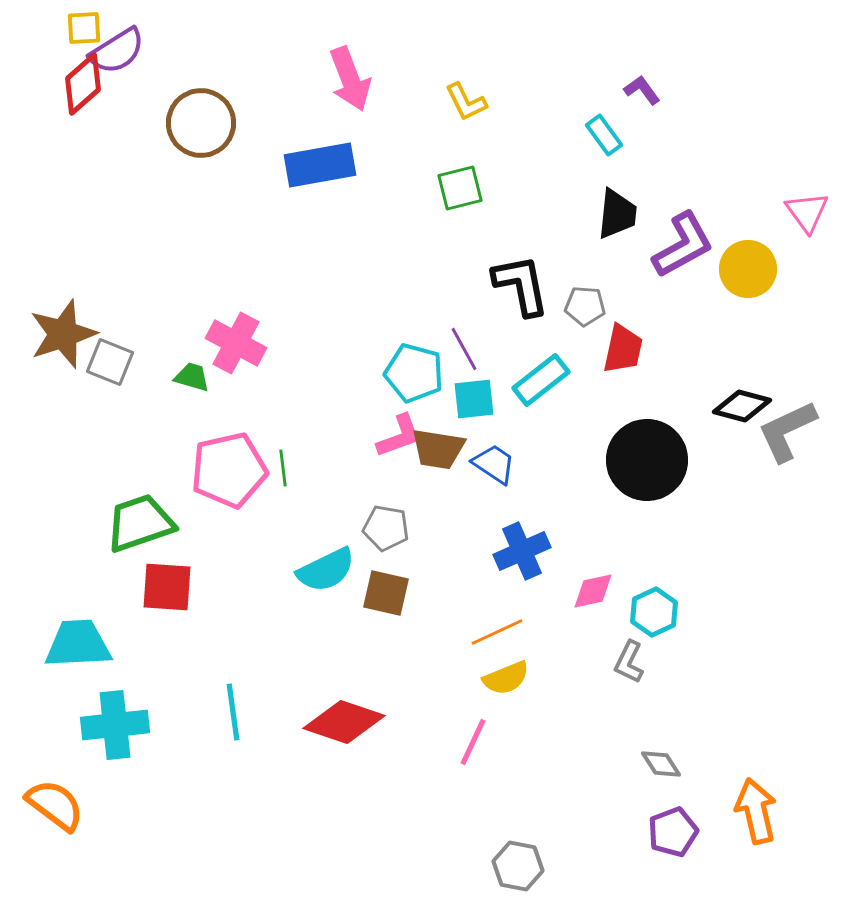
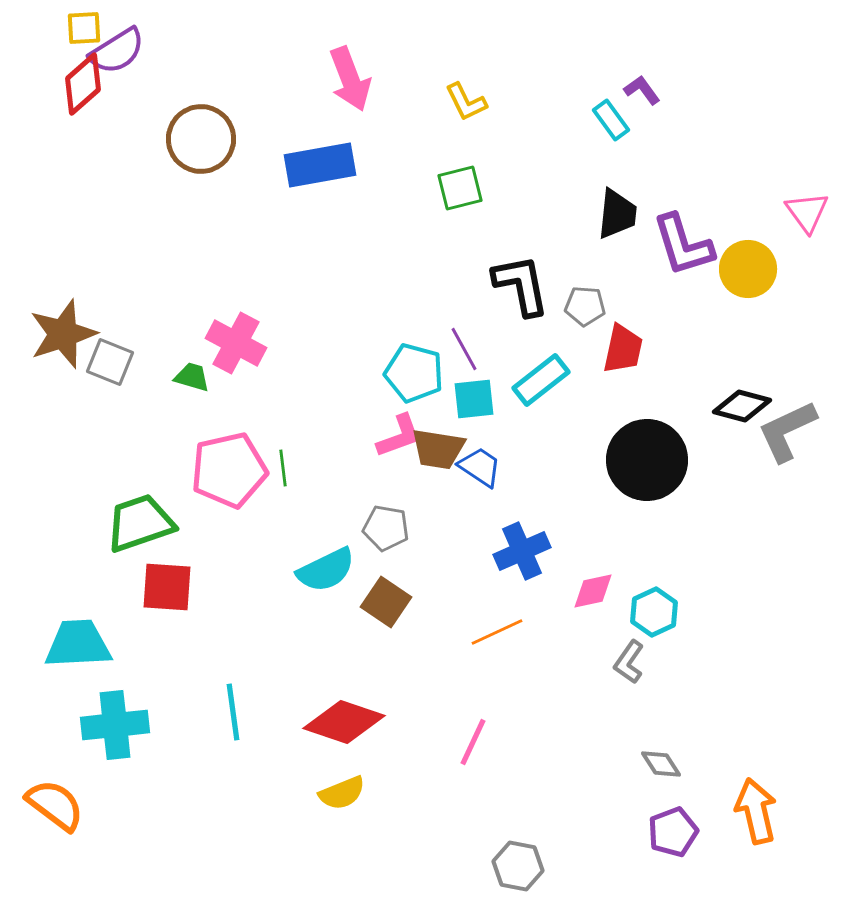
brown circle at (201, 123): moved 16 px down
cyan rectangle at (604, 135): moved 7 px right, 15 px up
purple L-shape at (683, 245): rotated 102 degrees clockwise
blue trapezoid at (494, 464): moved 14 px left, 3 px down
brown square at (386, 593): moved 9 px down; rotated 21 degrees clockwise
gray L-shape at (629, 662): rotated 9 degrees clockwise
yellow semicircle at (506, 678): moved 164 px left, 115 px down
